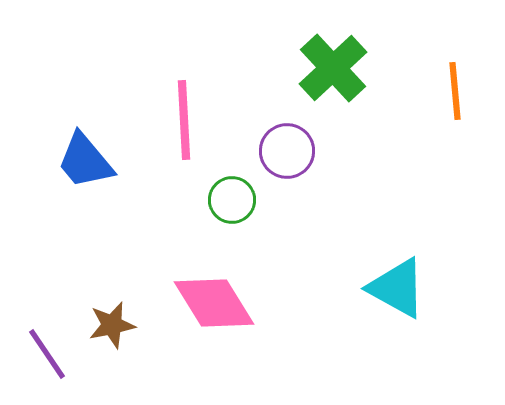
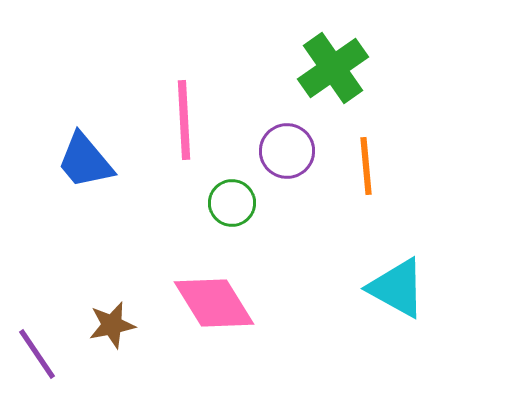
green cross: rotated 8 degrees clockwise
orange line: moved 89 px left, 75 px down
green circle: moved 3 px down
purple line: moved 10 px left
